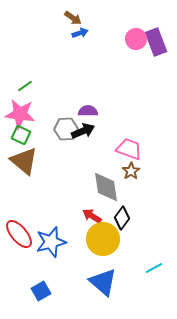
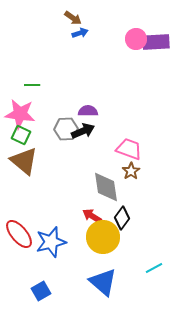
purple rectangle: rotated 72 degrees counterclockwise
green line: moved 7 px right, 1 px up; rotated 35 degrees clockwise
yellow circle: moved 2 px up
